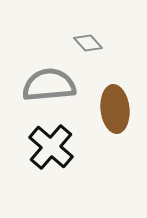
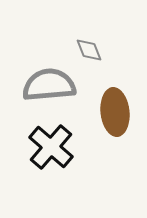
gray diamond: moved 1 px right, 7 px down; rotated 20 degrees clockwise
brown ellipse: moved 3 px down
